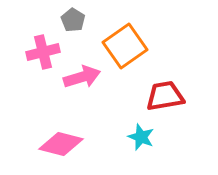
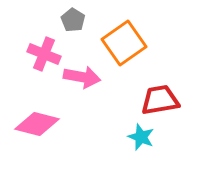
orange square: moved 1 px left, 3 px up
pink cross: moved 1 px right, 2 px down; rotated 36 degrees clockwise
pink arrow: rotated 27 degrees clockwise
red trapezoid: moved 5 px left, 4 px down
pink diamond: moved 24 px left, 20 px up
